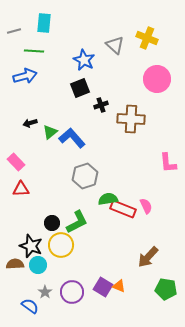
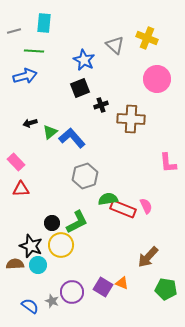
orange triangle: moved 3 px right, 3 px up
gray star: moved 7 px right, 9 px down; rotated 16 degrees counterclockwise
